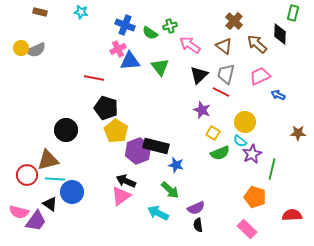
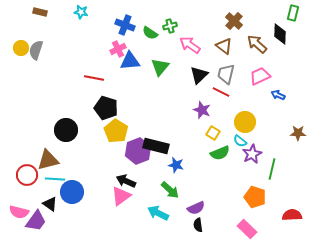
gray semicircle at (36, 50): rotated 132 degrees clockwise
green triangle at (160, 67): rotated 18 degrees clockwise
